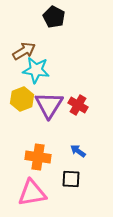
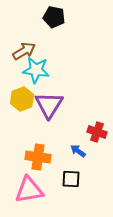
black pentagon: rotated 15 degrees counterclockwise
red cross: moved 19 px right, 27 px down; rotated 12 degrees counterclockwise
pink triangle: moved 3 px left, 3 px up
